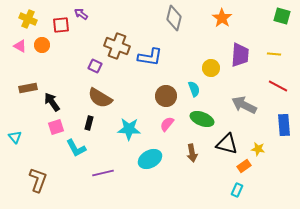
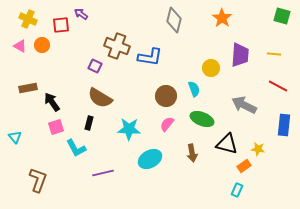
gray diamond: moved 2 px down
blue rectangle: rotated 10 degrees clockwise
